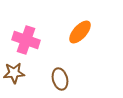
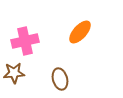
pink cross: moved 1 px left, 1 px down; rotated 32 degrees counterclockwise
